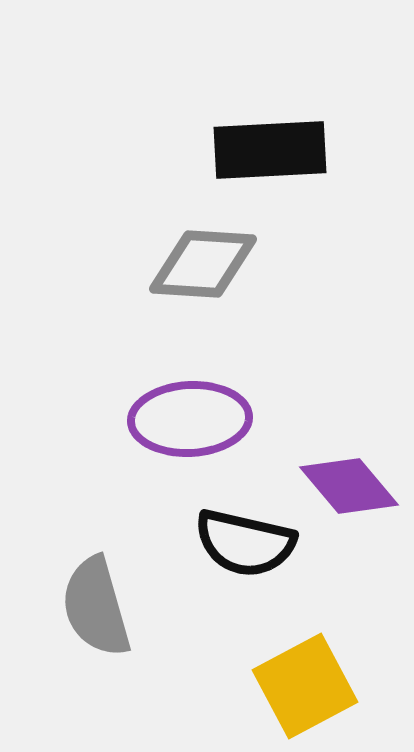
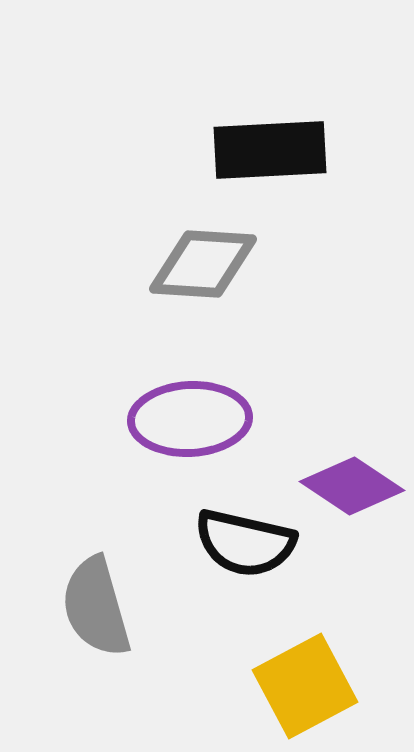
purple diamond: moved 3 px right; rotated 16 degrees counterclockwise
